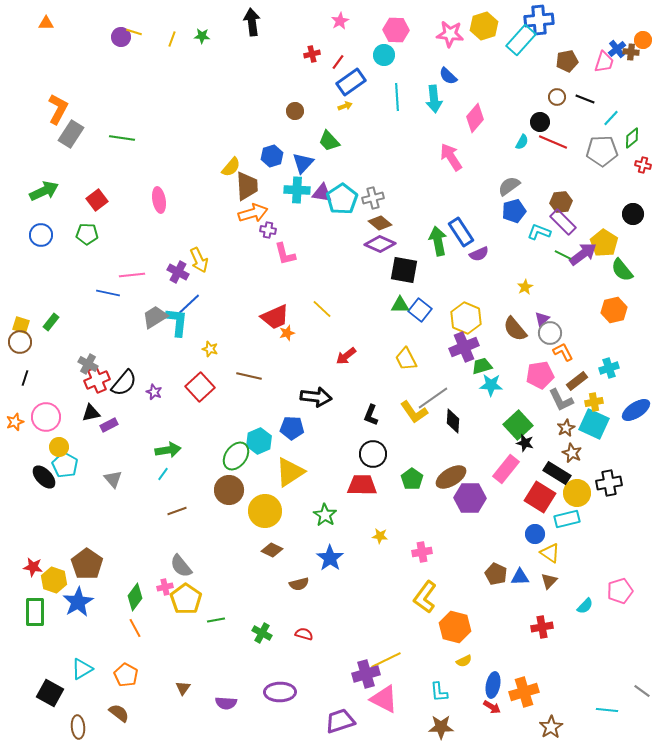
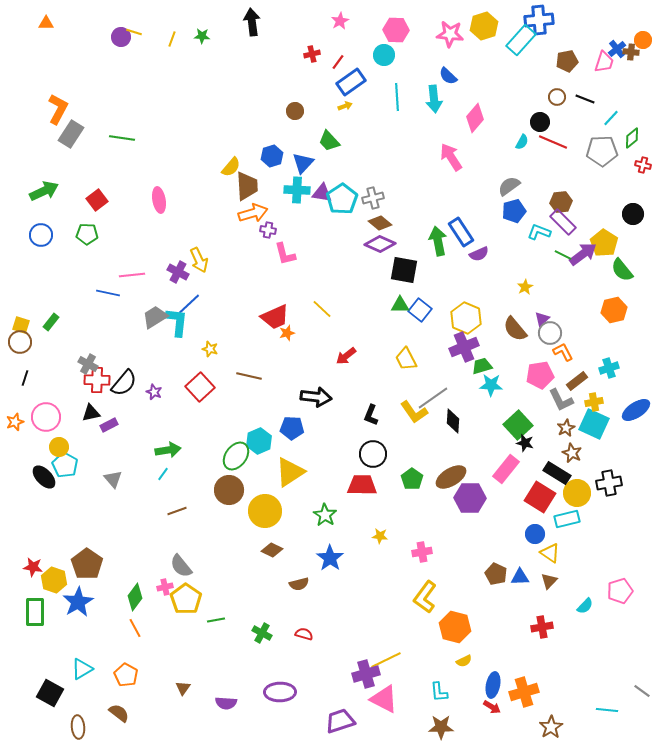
red cross at (97, 380): rotated 25 degrees clockwise
